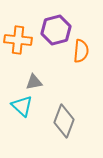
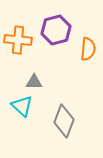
orange semicircle: moved 7 px right, 2 px up
gray triangle: rotated 12 degrees clockwise
